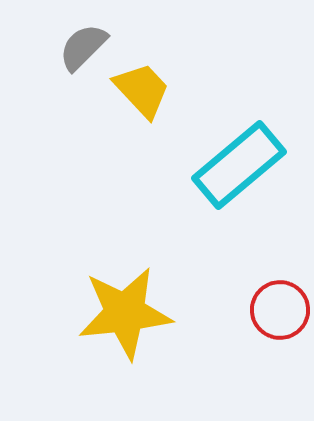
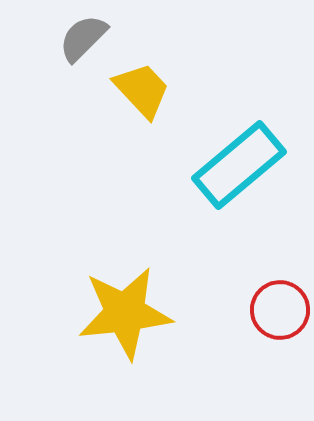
gray semicircle: moved 9 px up
